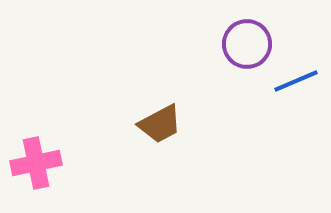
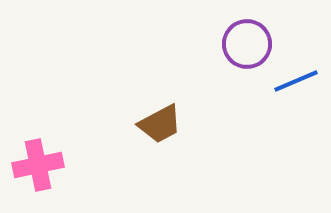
pink cross: moved 2 px right, 2 px down
